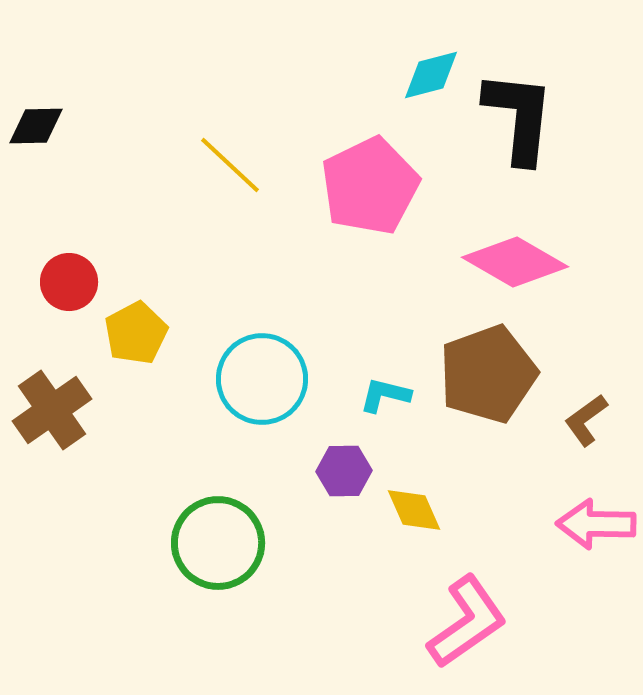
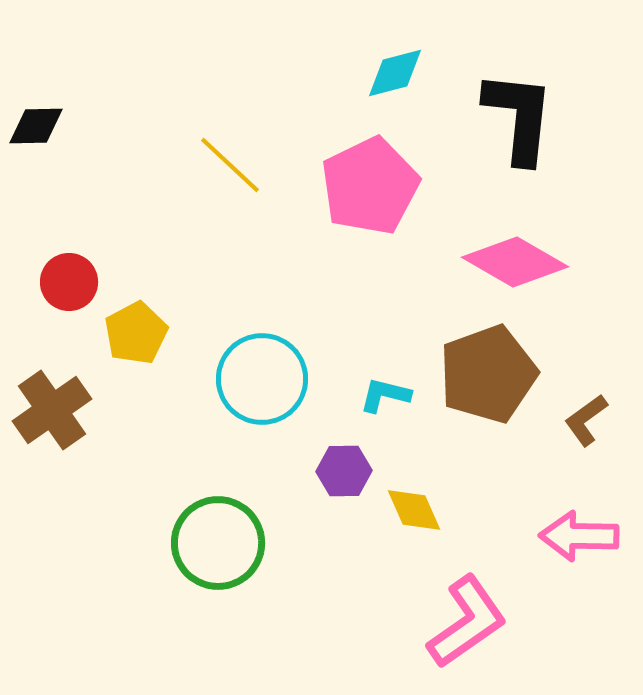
cyan diamond: moved 36 px left, 2 px up
pink arrow: moved 17 px left, 12 px down
